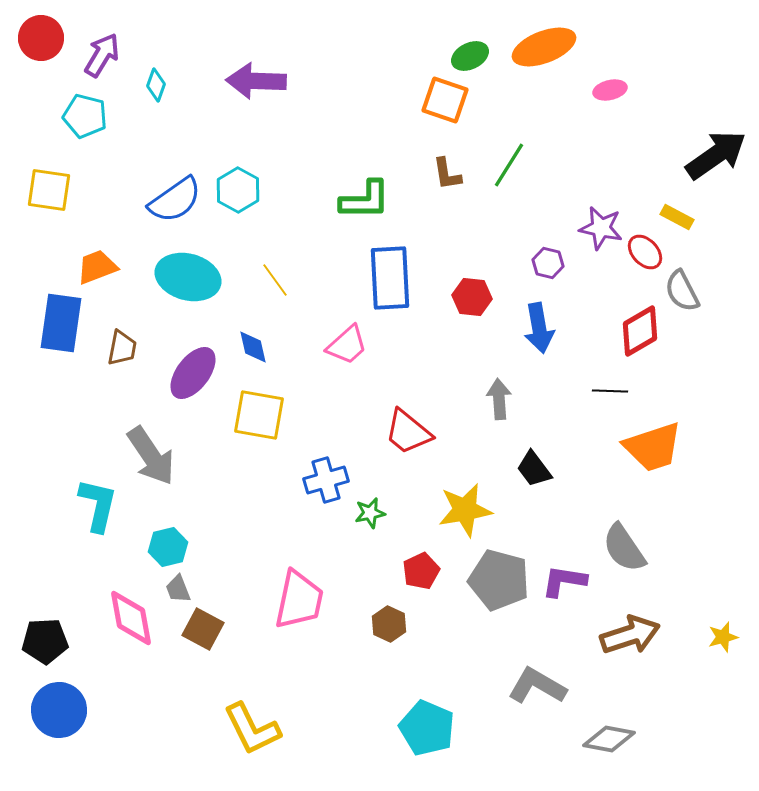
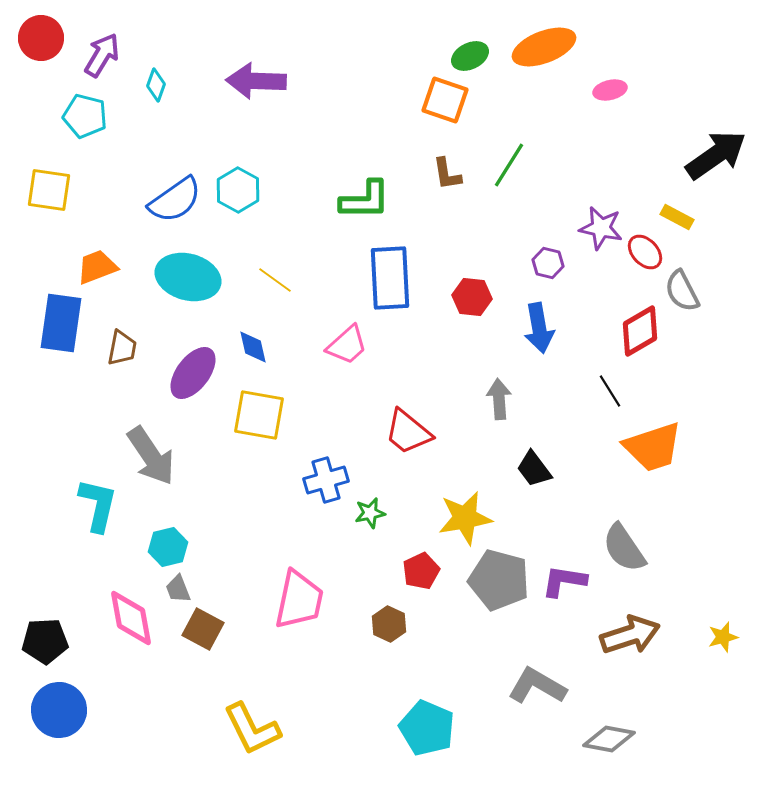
yellow line at (275, 280): rotated 18 degrees counterclockwise
black line at (610, 391): rotated 56 degrees clockwise
yellow star at (465, 510): moved 8 px down
